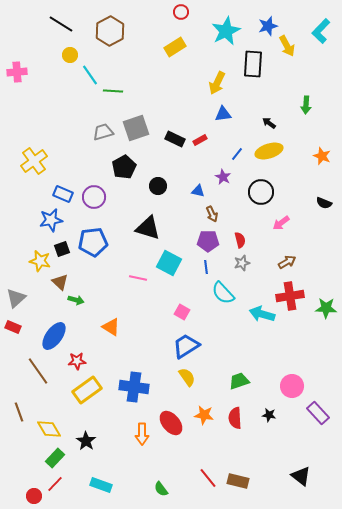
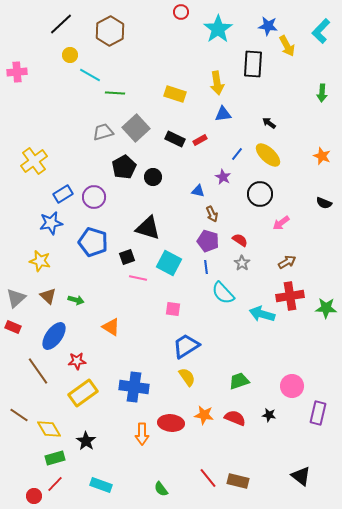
black line at (61, 24): rotated 75 degrees counterclockwise
blue star at (268, 26): rotated 24 degrees clockwise
cyan star at (226, 31): moved 8 px left, 2 px up; rotated 8 degrees counterclockwise
yellow rectangle at (175, 47): moved 47 px down; rotated 50 degrees clockwise
cyan line at (90, 75): rotated 25 degrees counterclockwise
yellow arrow at (217, 83): rotated 35 degrees counterclockwise
green line at (113, 91): moved 2 px right, 2 px down
green arrow at (306, 105): moved 16 px right, 12 px up
gray square at (136, 128): rotated 24 degrees counterclockwise
yellow ellipse at (269, 151): moved 1 px left, 4 px down; rotated 60 degrees clockwise
black circle at (158, 186): moved 5 px left, 9 px up
black circle at (261, 192): moved 1 px left, 2 px down
blue rectangle at (63, 194): rotated 54 degrees counterclockwise
blue star at (51, 220): moved 3 px down
red semicircle at (240, 240): rotated 42 degrees counterclockwise
purple pentagon at (208, 241): rotated 15 degrees clockwise
blue pentagon at (93, 242): rotated 24 degrees clockwise
black square at (62, 249): moved 65 px right, 8 px down
gray star at (242, 263): rotated 21 degrees counterclockwise
brown triangle at (60, 282): moved 12 px left, 14 px down
pink square at (182, 312): moved 9 px left, 3 px up; rotated 21 degrees counterclockwise
yellow rectangle at (87, 390): moved 4 px left, 3 px down
brown line at (19, 412): moved 3 px down; rotated 36 degrees counterclockwise
purple rectangle at (318, 413): rotated 55 degrees clockwise
red semicircle at (235, 418): rotated 115 degrees clockwise
red ellipse at (171, 423): rotated 45 degrees counterclockwise
green rectangle at (55, 458): rotated 30 degrees clockwise
